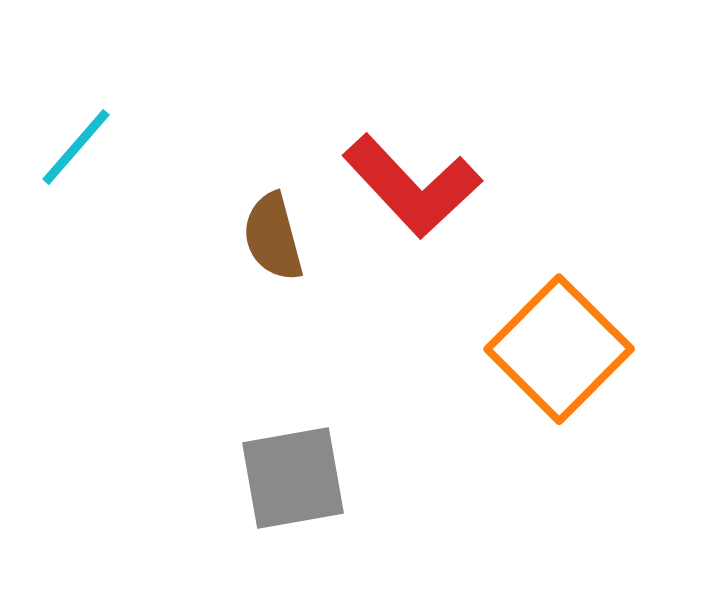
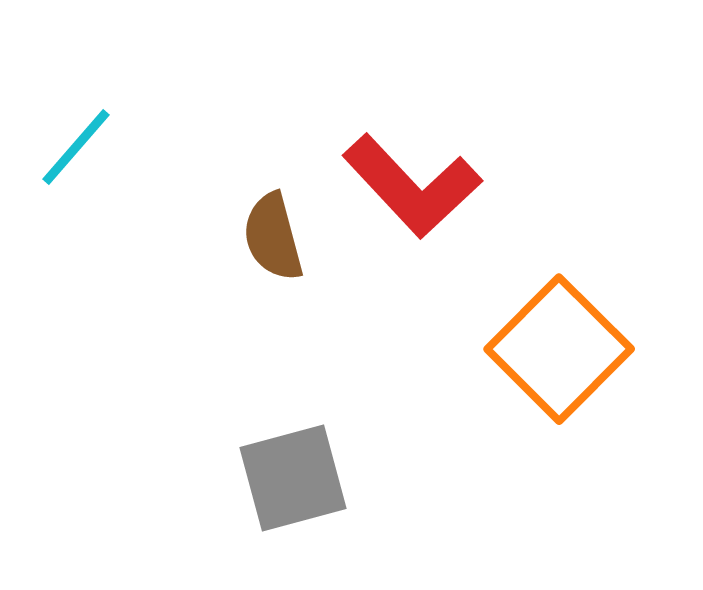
gray square: rotated 5 degrees counterclockwise
